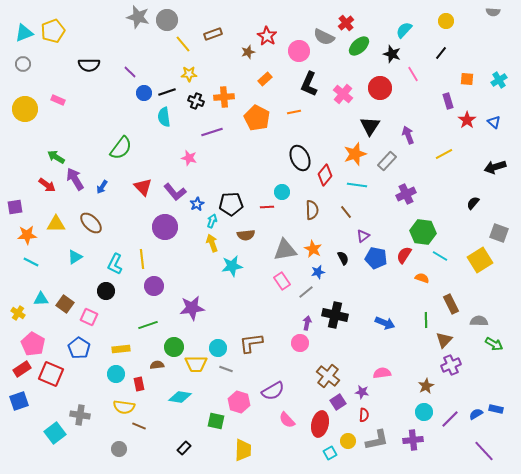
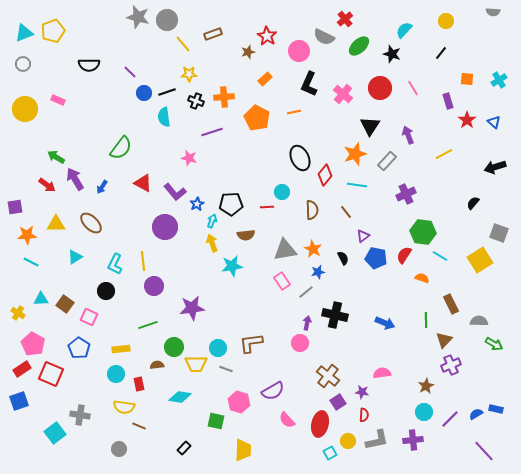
red cross at (346, 23): moved 1 px left, 4 px up
pink line at (413, 74): moved 14 px down
red triangle at (143, 187): moved 4 px up; rotated 18 degrees counterclockwise
yellow line at (142, 259): moved 1 px right, 2 px down
